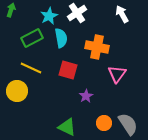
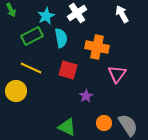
green arrow: rotated 136 degrees clockwise
cyan star: moved 3 px left
green rectangle: moved 2 px up
yellow circle: moved 1 px left
gray semicircle: moved 1 px down
